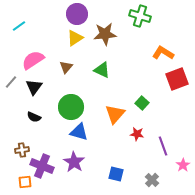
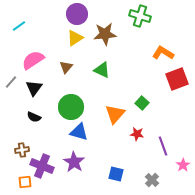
black triangle: moved 1 px down
